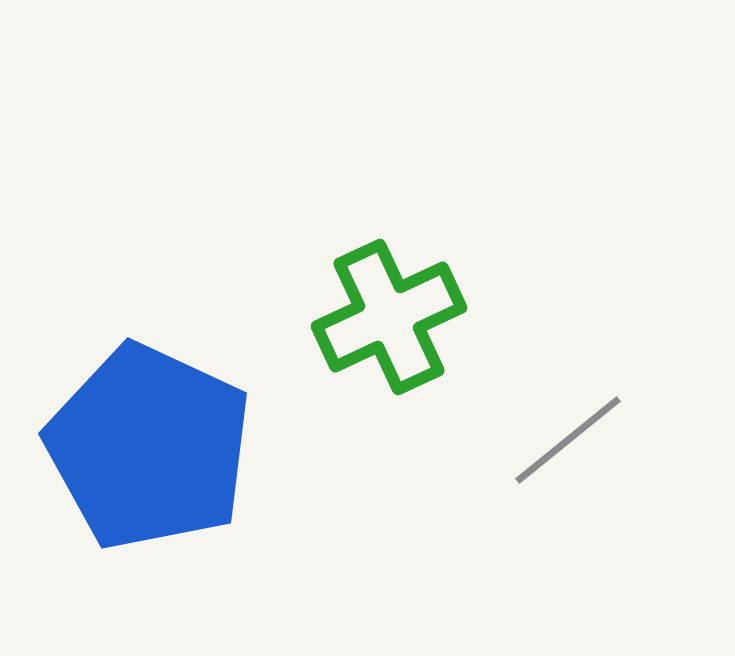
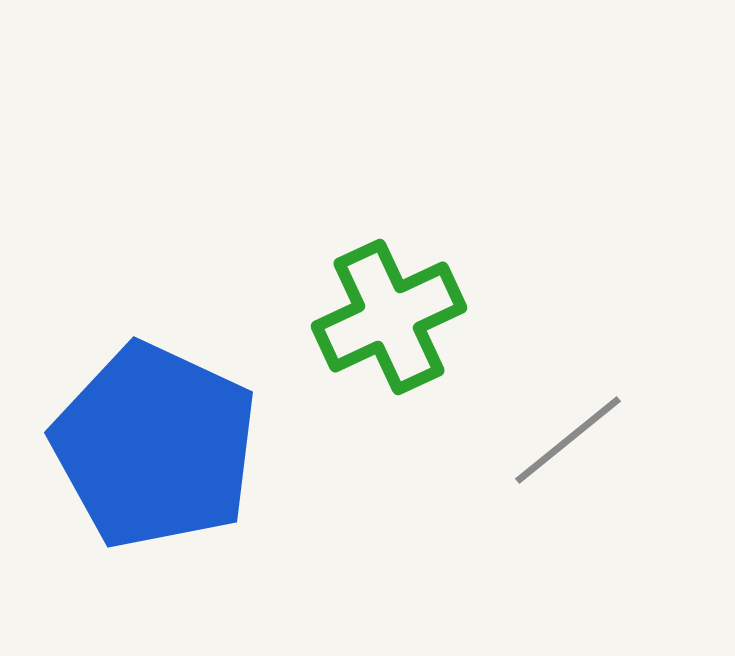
blue pentagon: moved 6 px right, 1 px up
